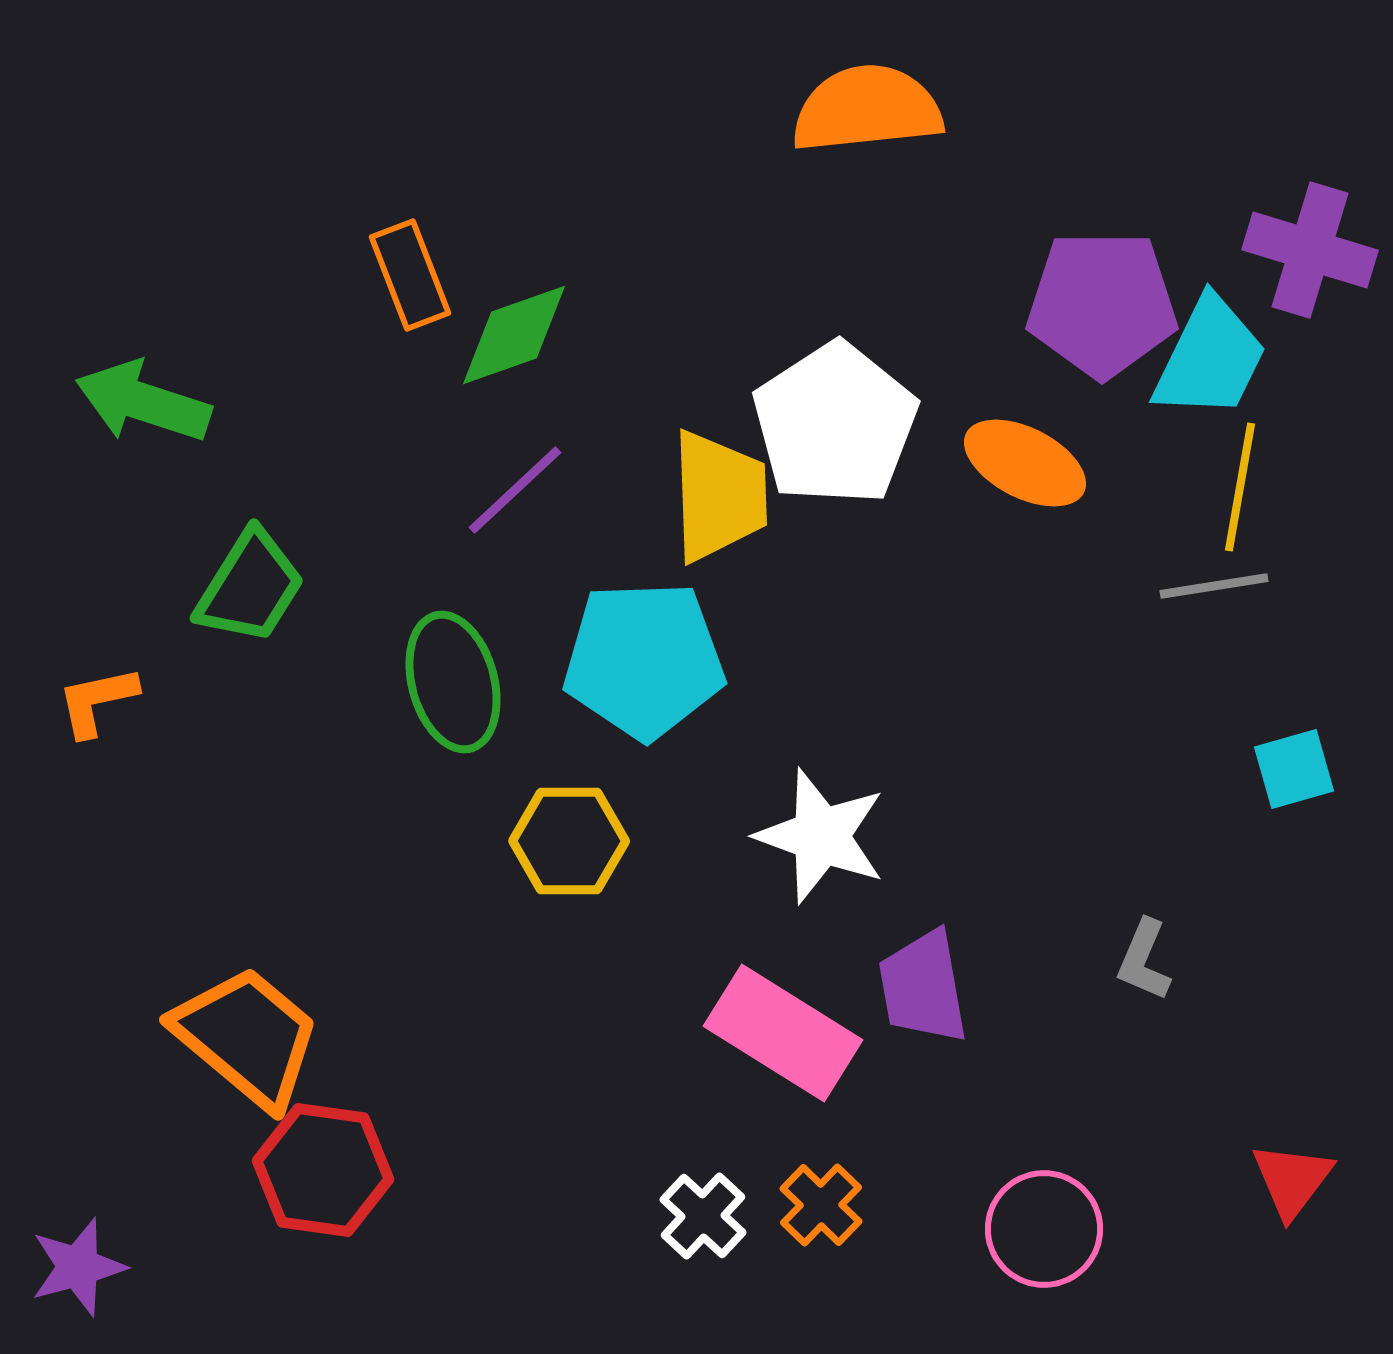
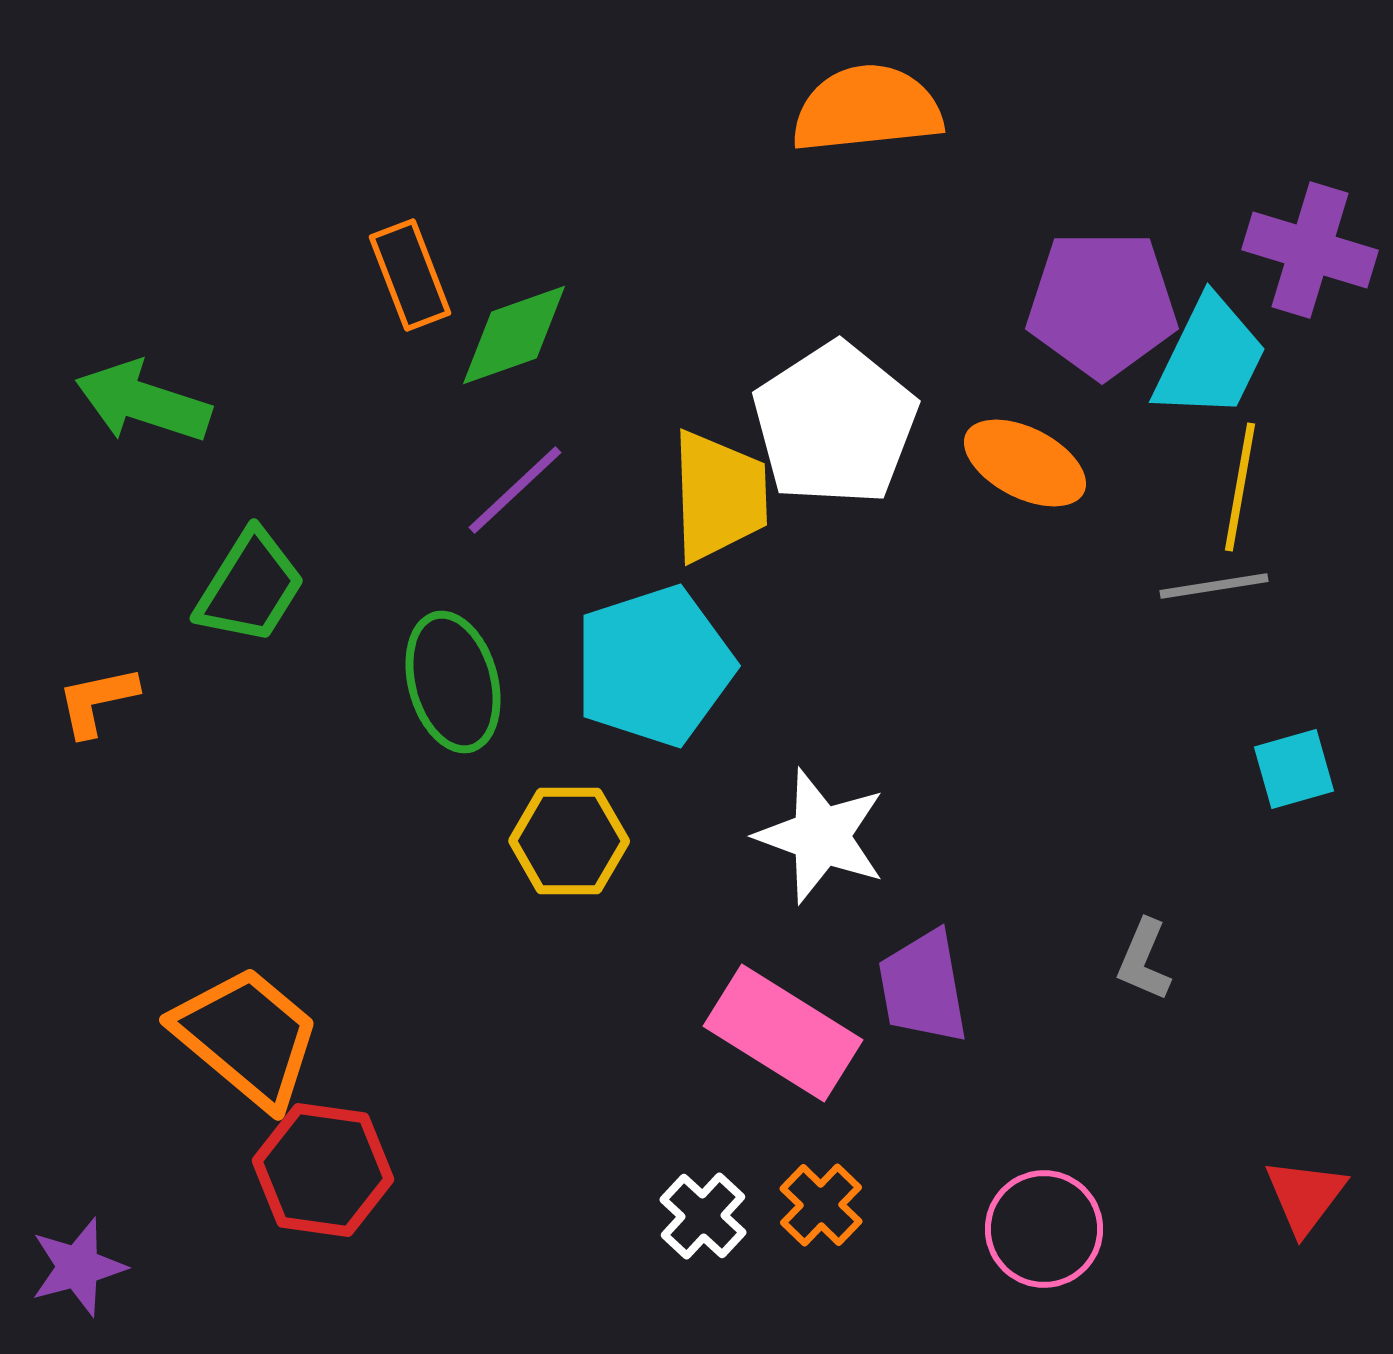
cyan pentagon: moved 10 px right, 6 px down; rotated 16 degrees counterclockwise
red triangle: moved 13 px right, 16 px down
